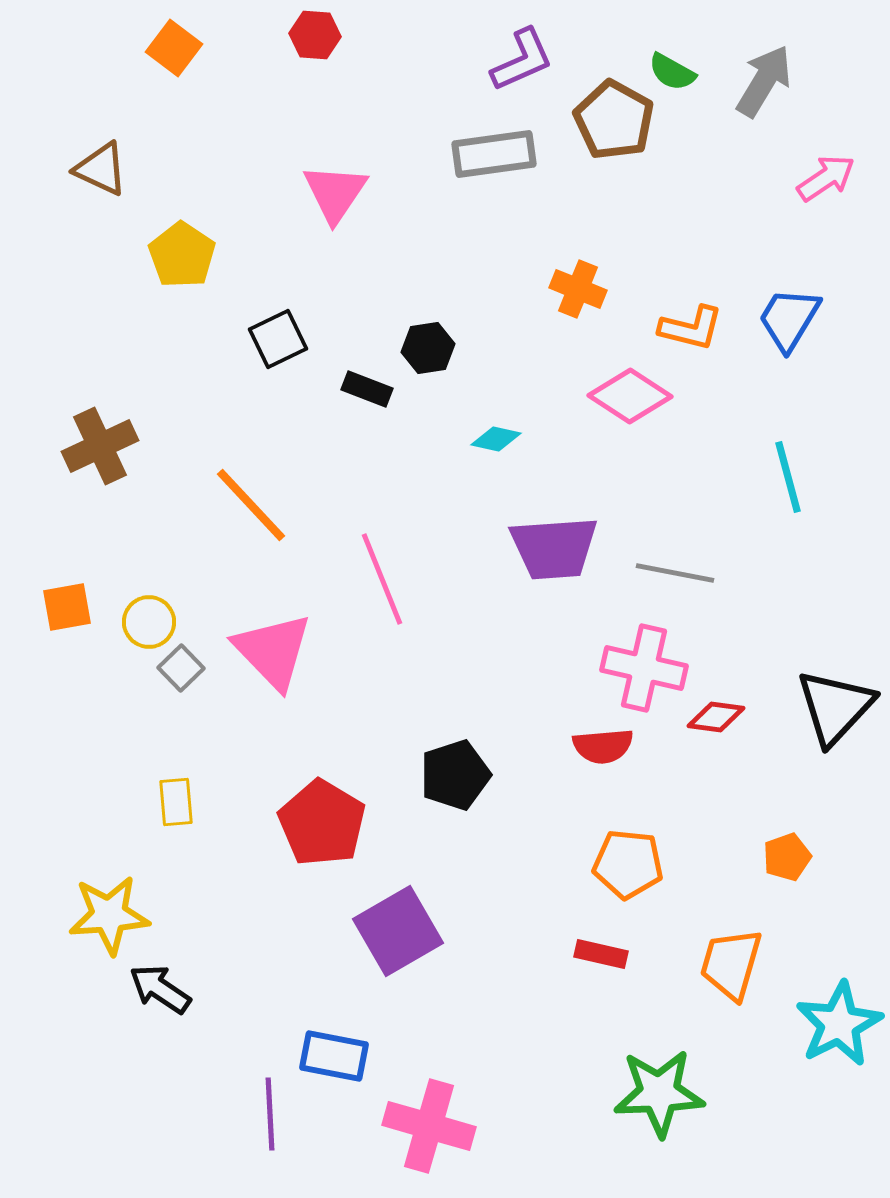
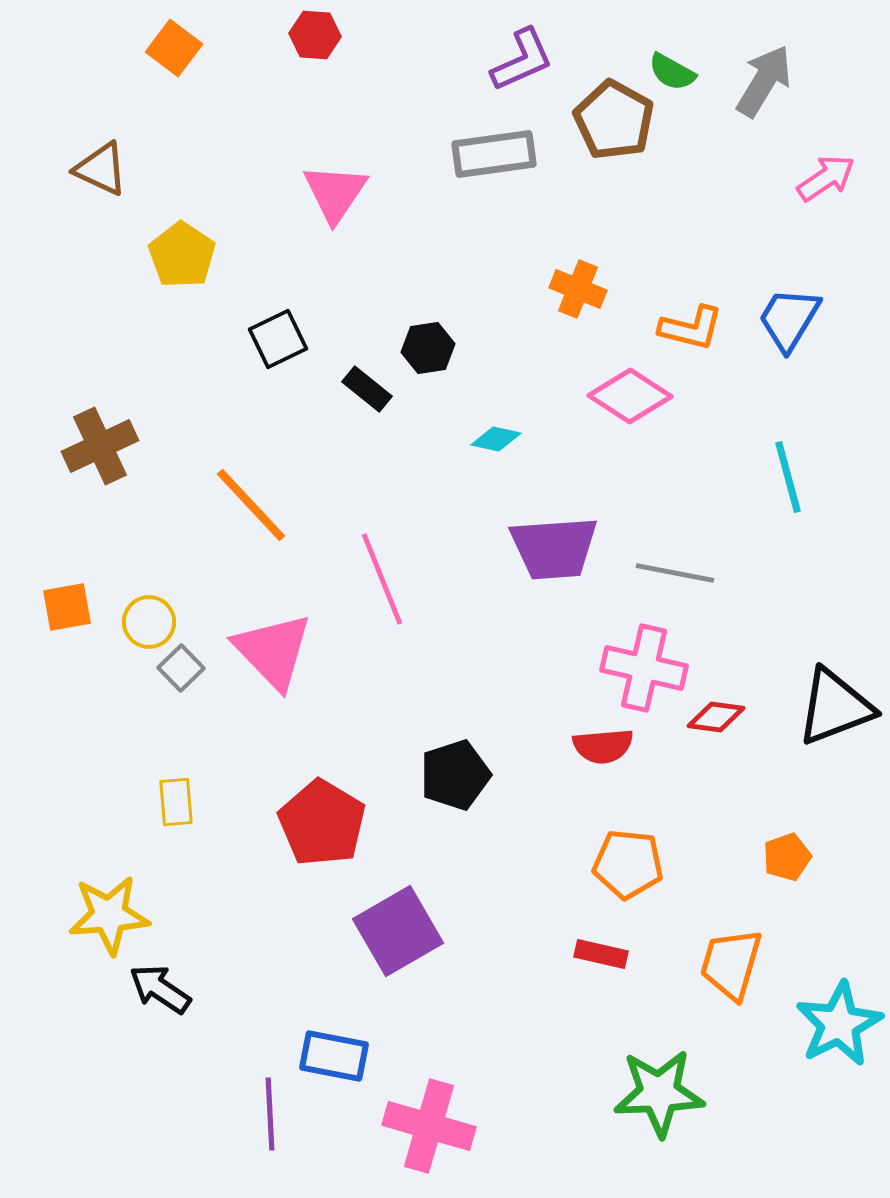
black rectangle at (367, 389): rotated 18 degrees clockwise
black triangle at (835, 707): rotated 26 degrees clockwise
